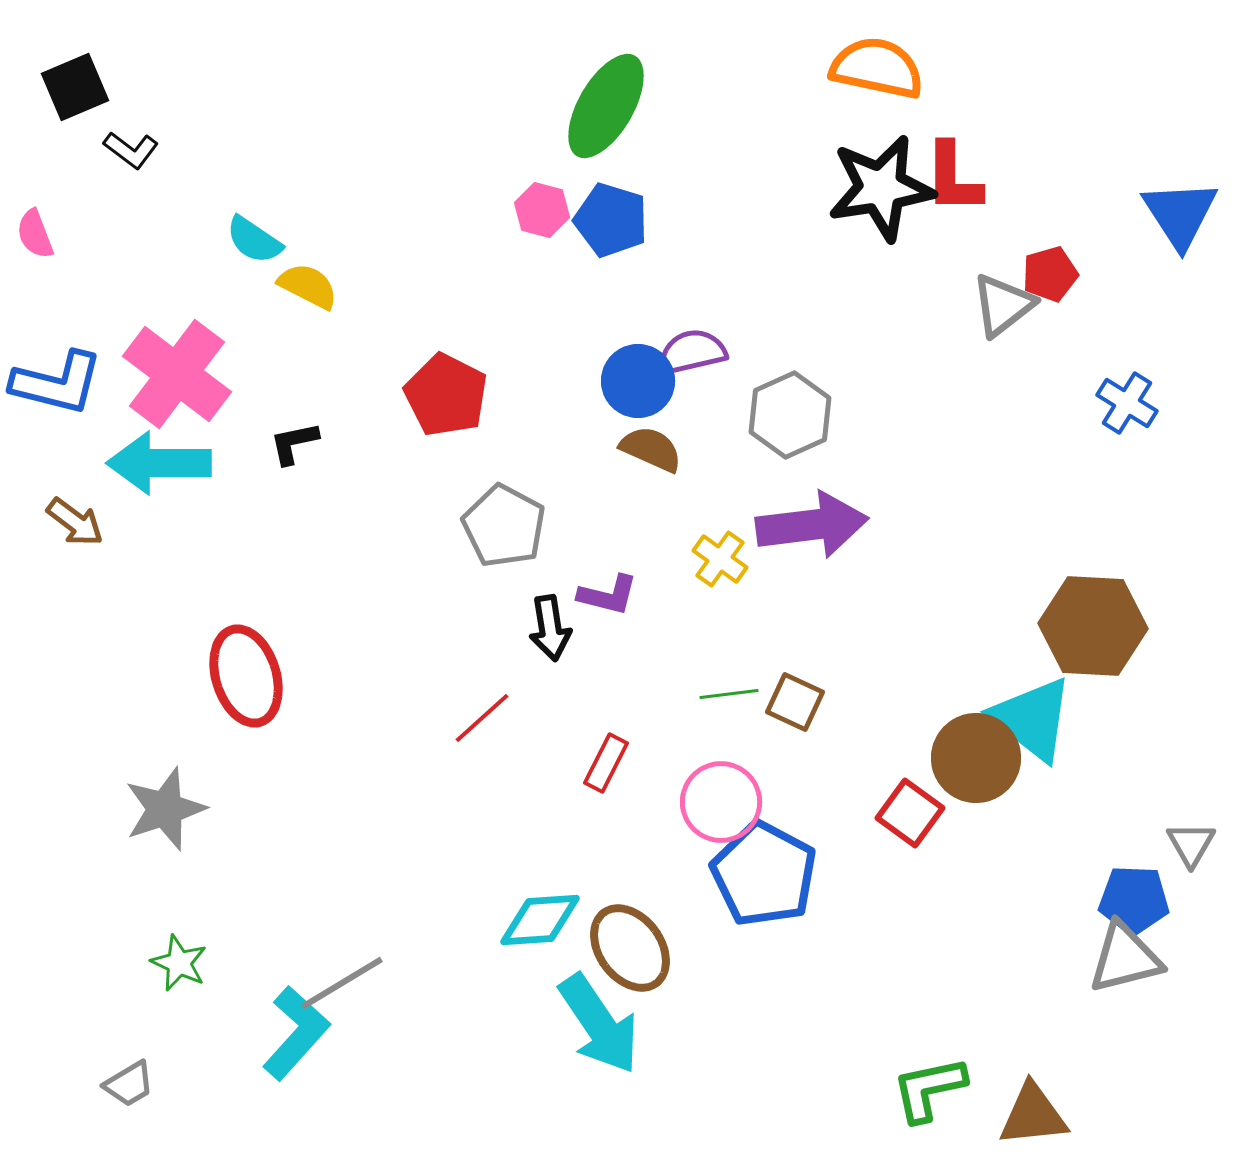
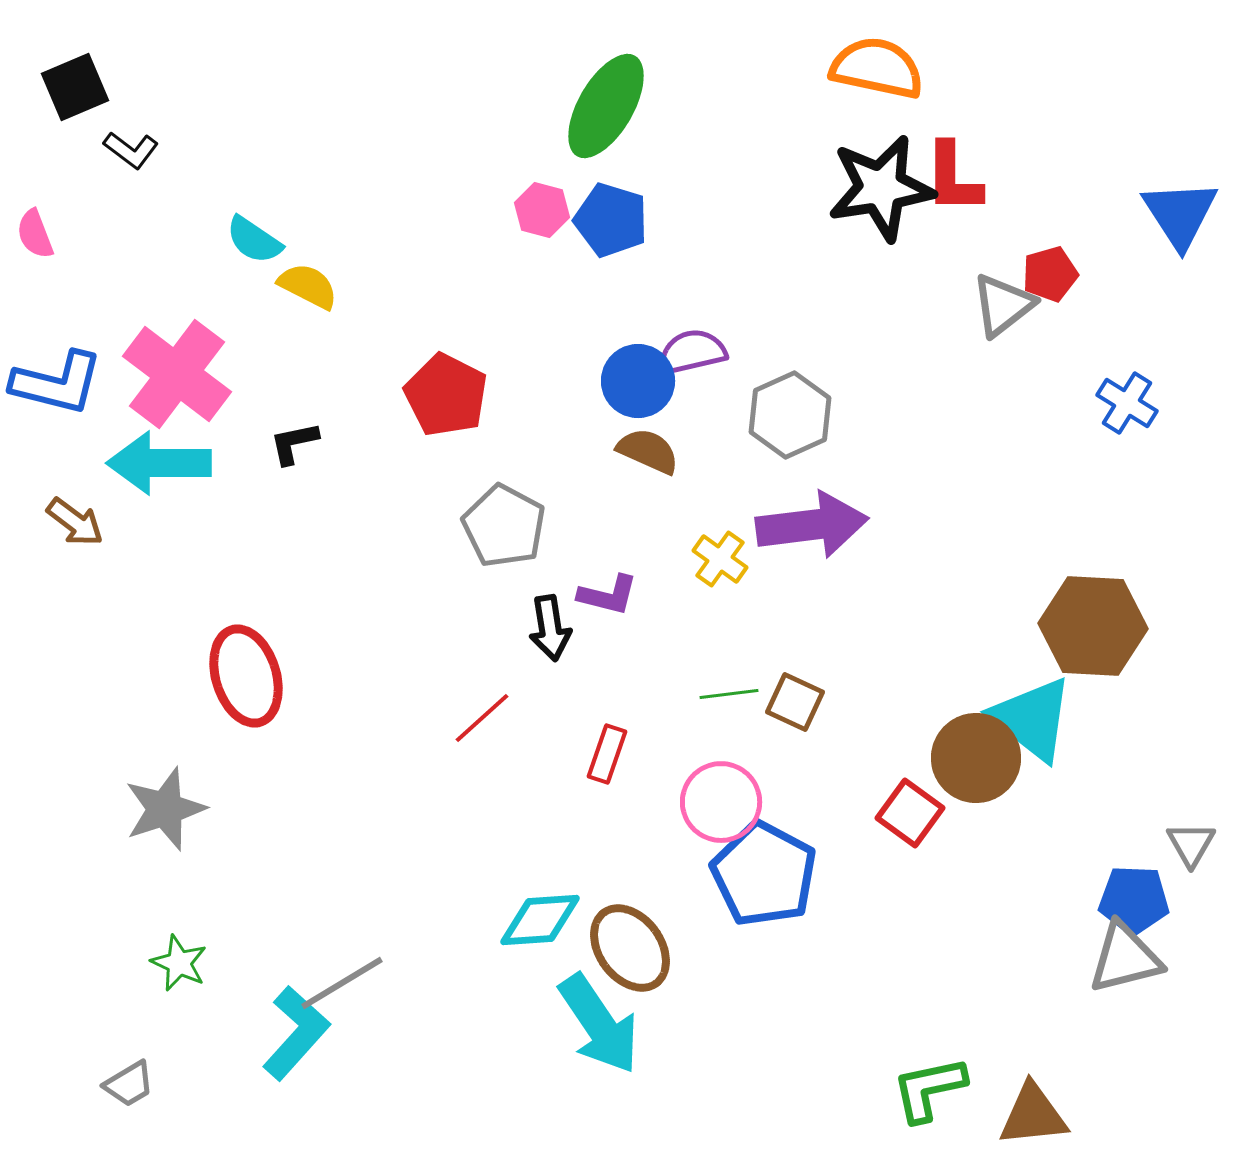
brown semicircle at (651, 449): moved 3 px left, 2 px down
red rectangle at (606, 763): moved 1 px right, 9 px up; rotated 8 degrees counterclockwise
